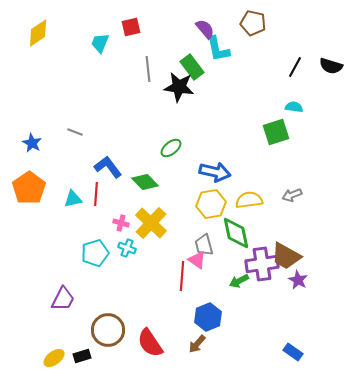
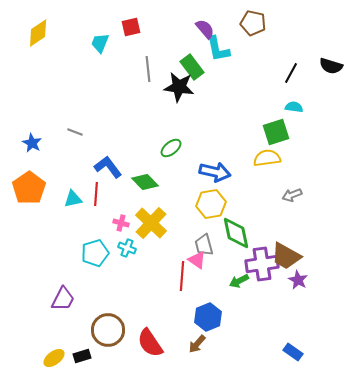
black line at (295, 67): moved 4 px left, 6 px down
yellow semicircle at (249, 200): moved 18 px right, 42 px up
